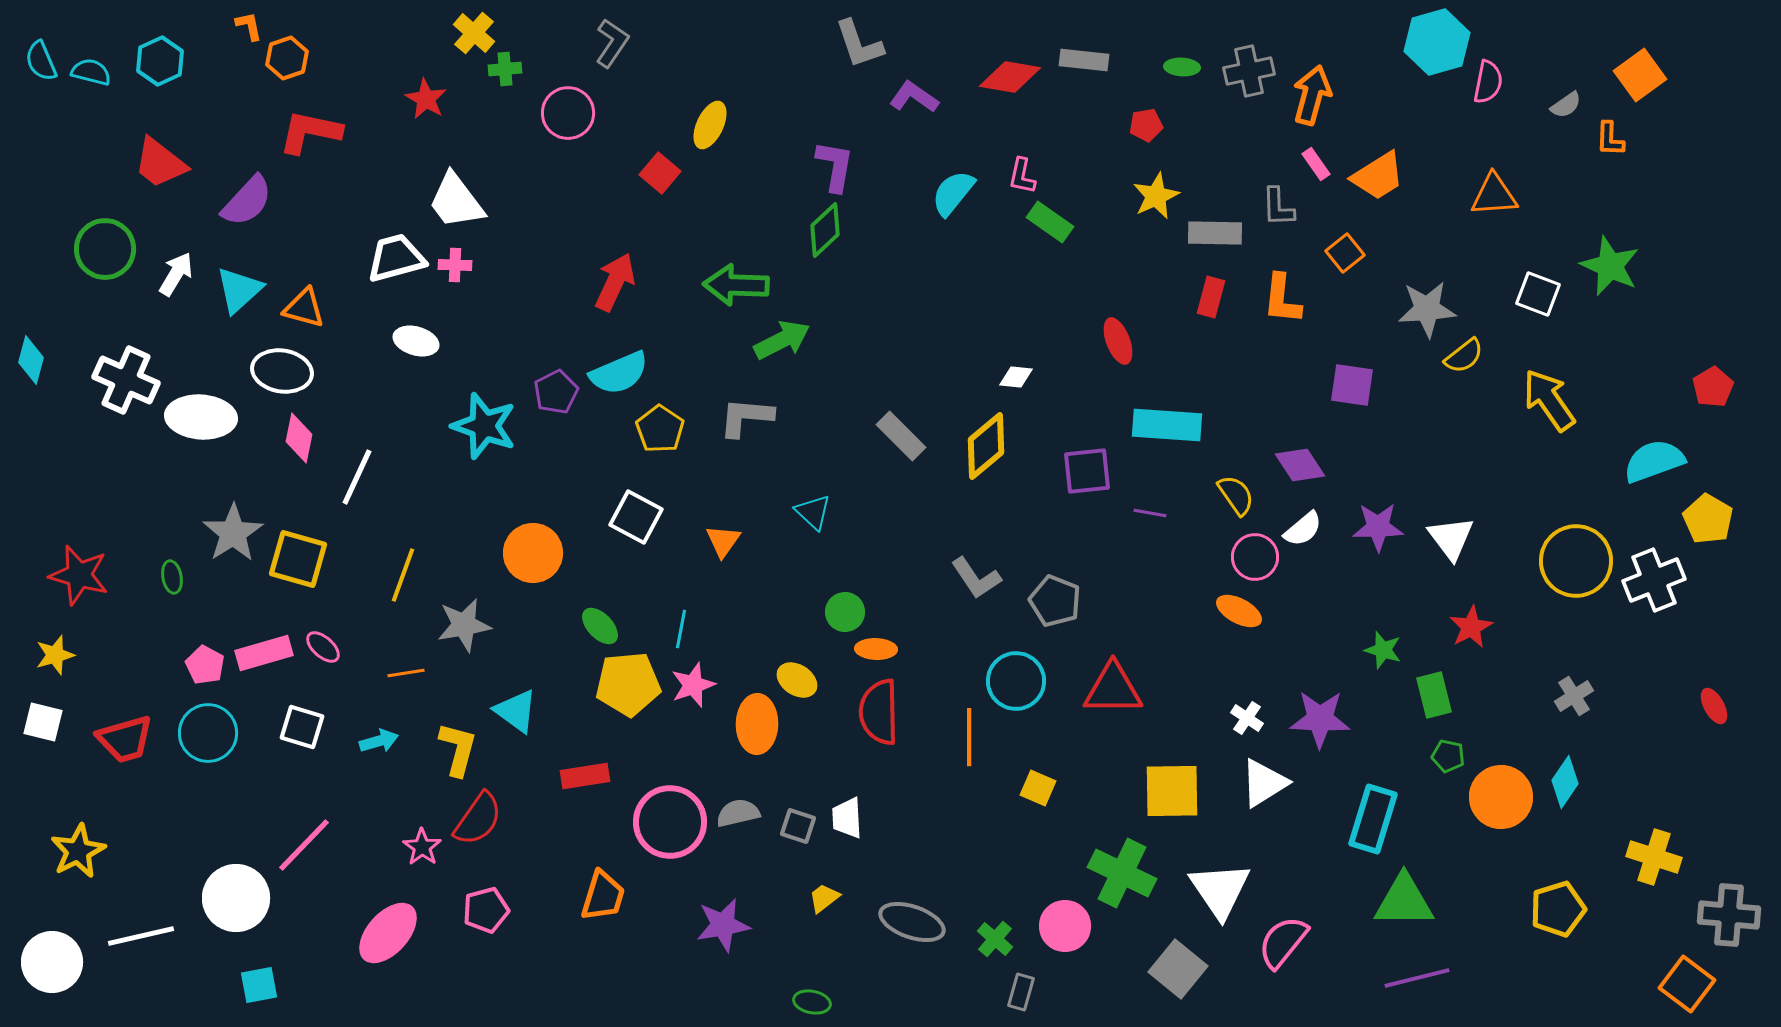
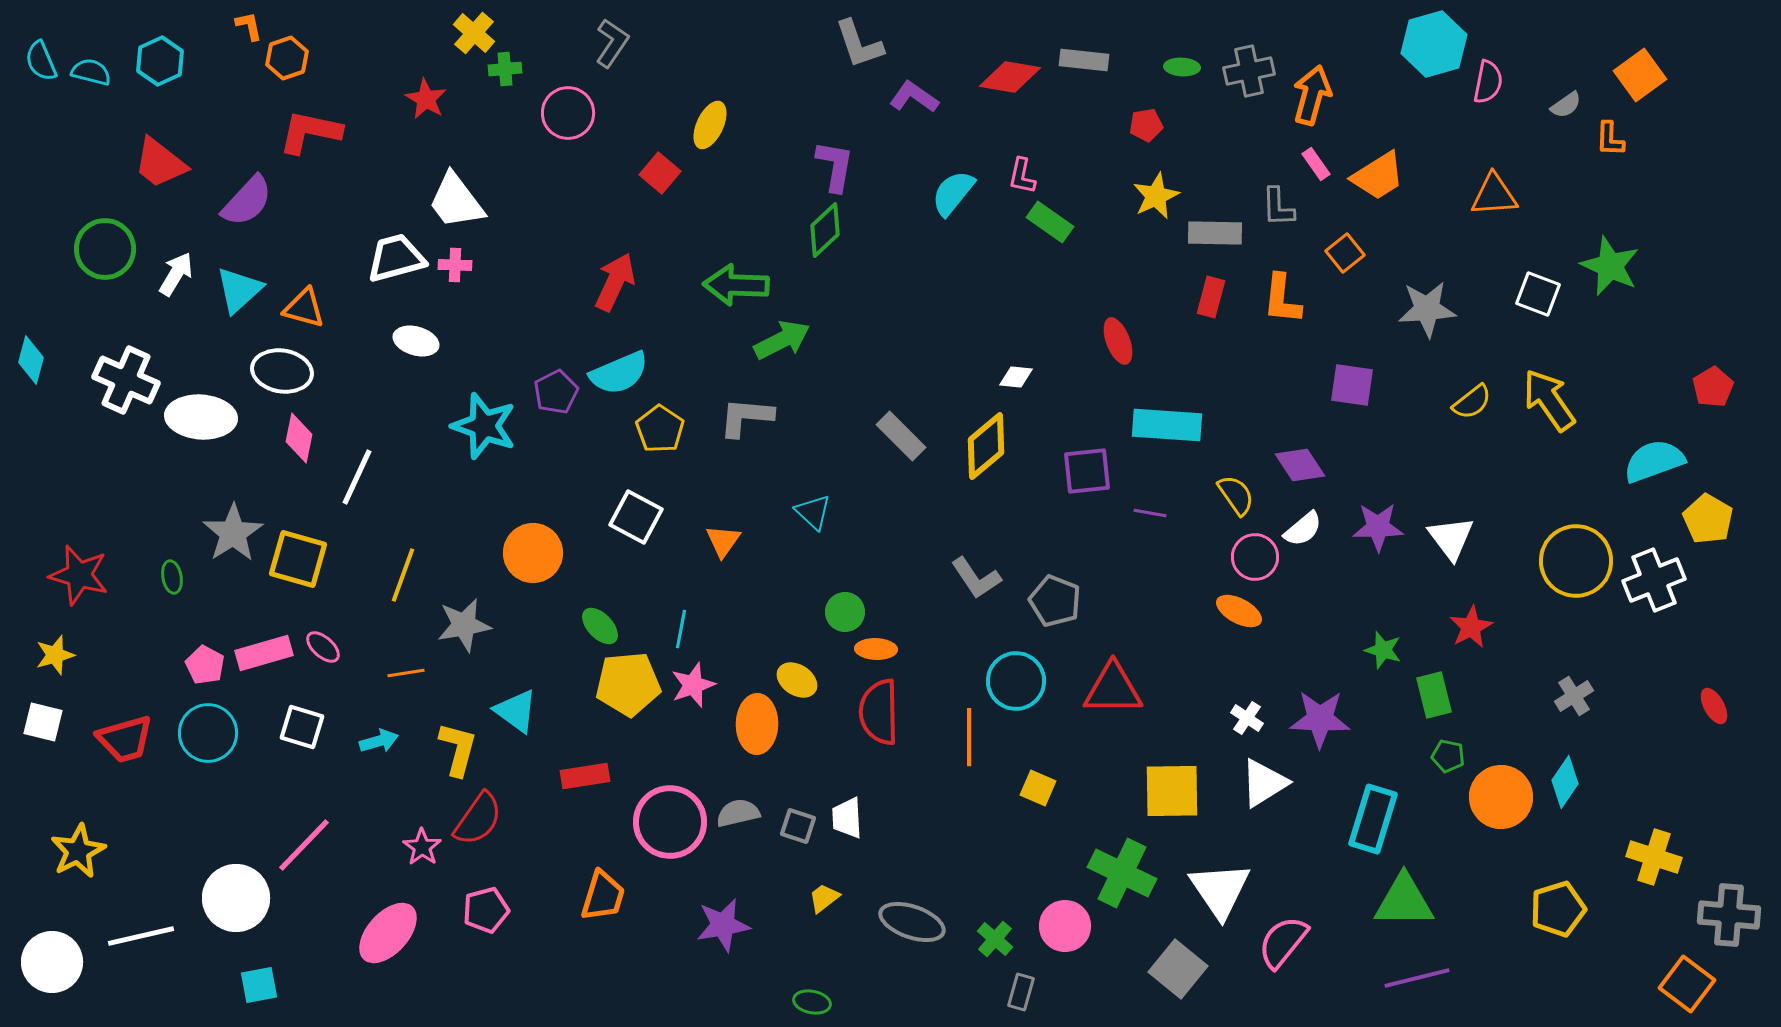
cyan hexagon at (1437, 42): moved 3 px left, 2 px down
yellow semicircle at (1464, 356): moved 8 px right, 46 px down
